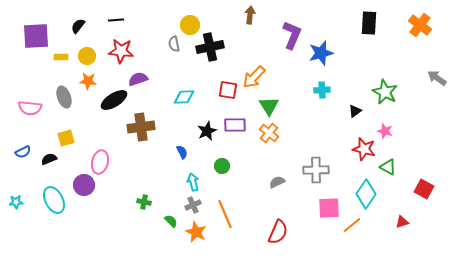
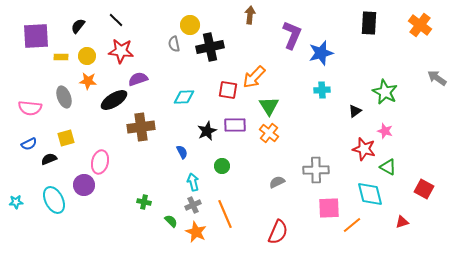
black line at (116, 20): rotated 49 degrees clockwise
blue semicircle at (23, 152): moved 6 px right, 8 px up
cyan diamond at (366, 194): moved 4 px right; rotated 48 degrees counterclockwise
